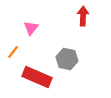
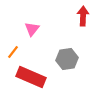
pink triangle: moved 1 px right, 1 px down
gray hexagon: rotated 20 degrees counterclockwise
red rectangle: moved 6 px left
